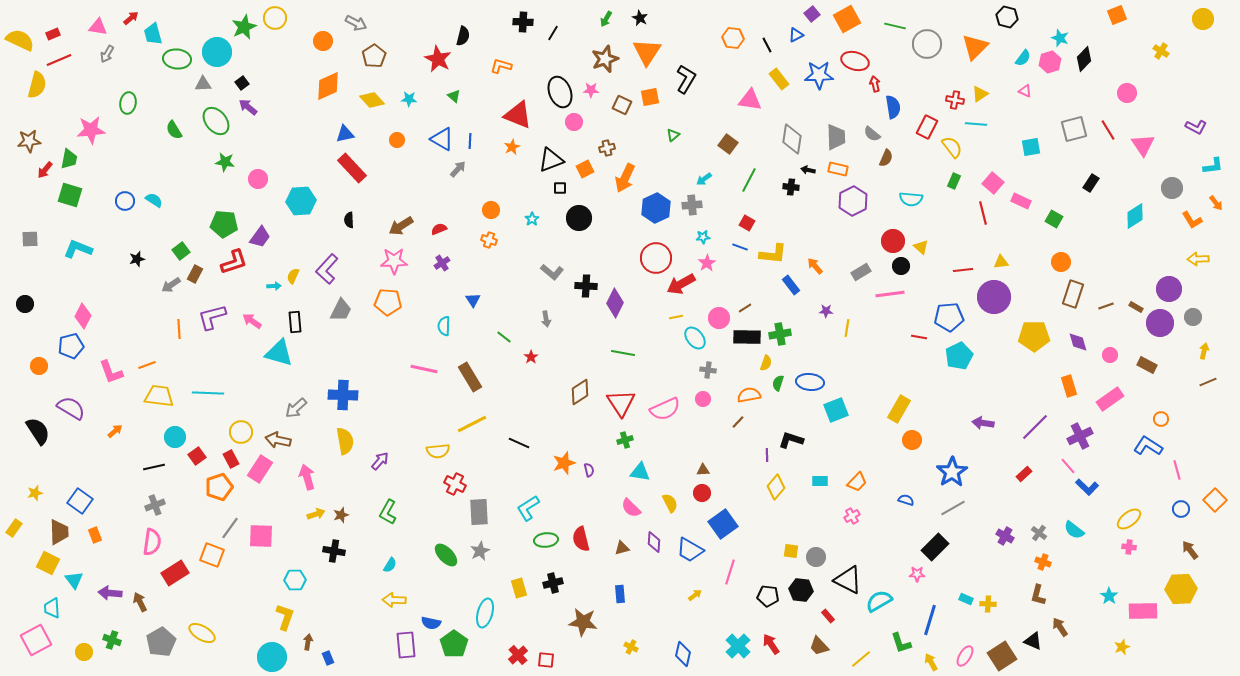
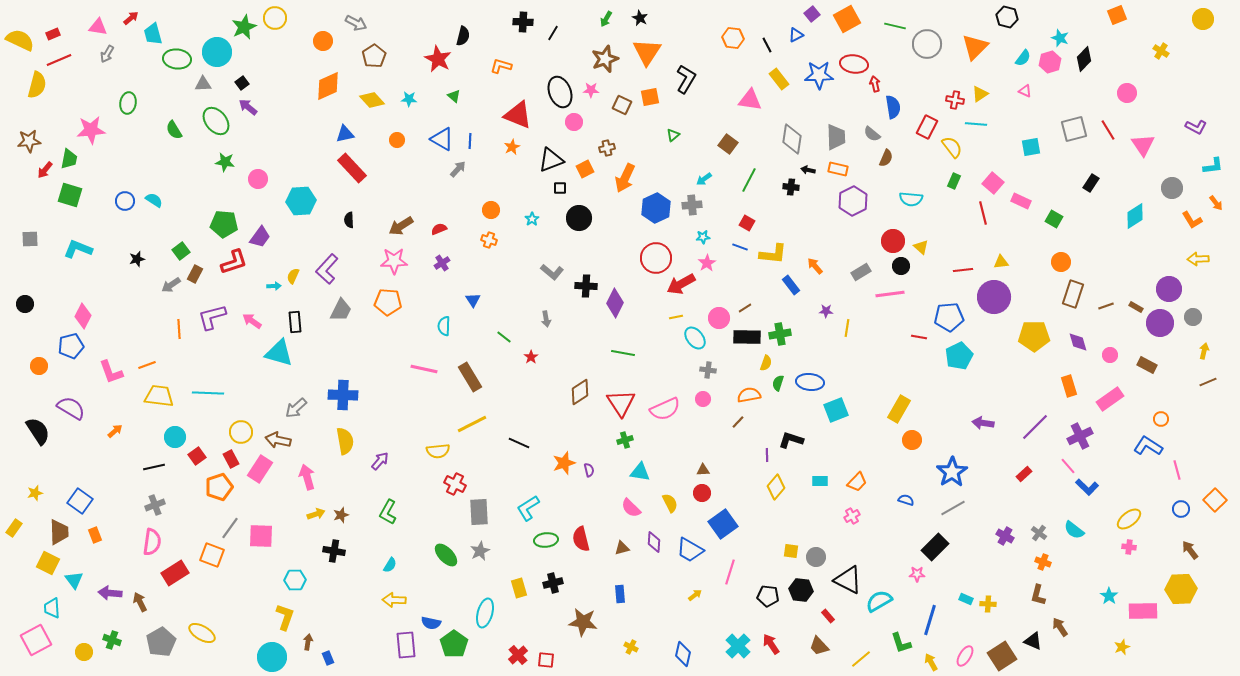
red ellipse at (855, 61): moved 1 px left, 3 px down; rotated 8 degrees counterclockwise
